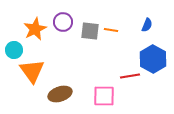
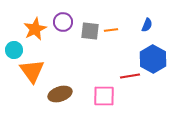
orange line: rotated 16 degrees counterclockwise
